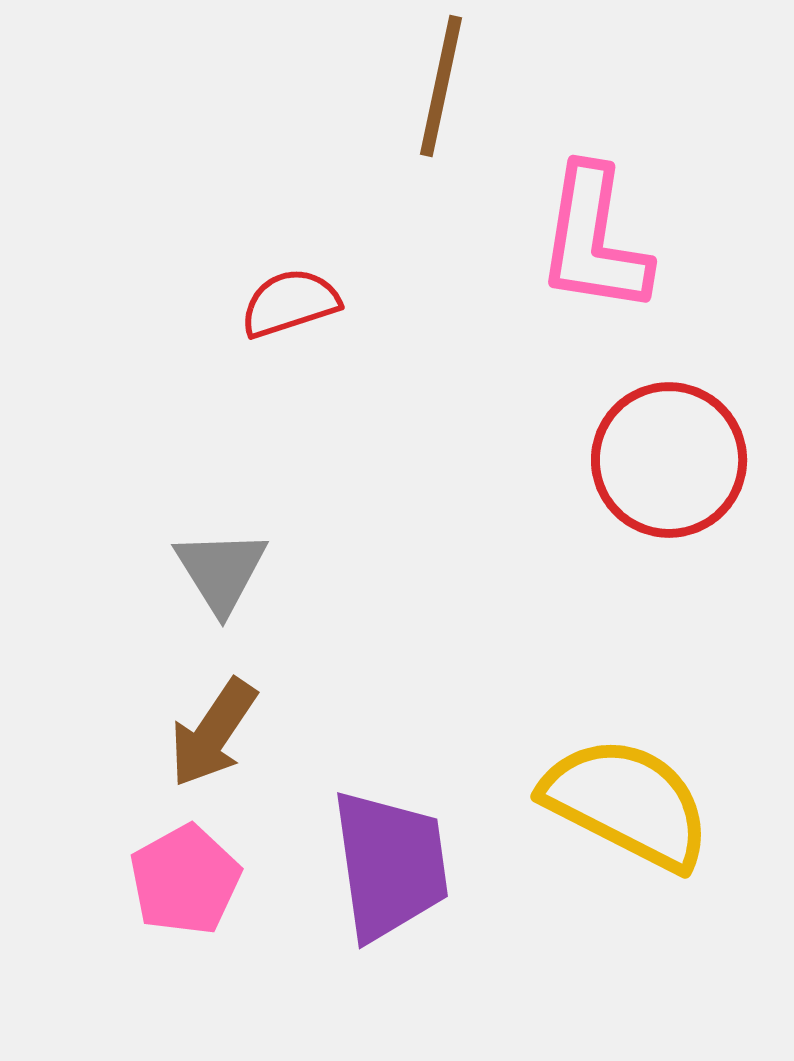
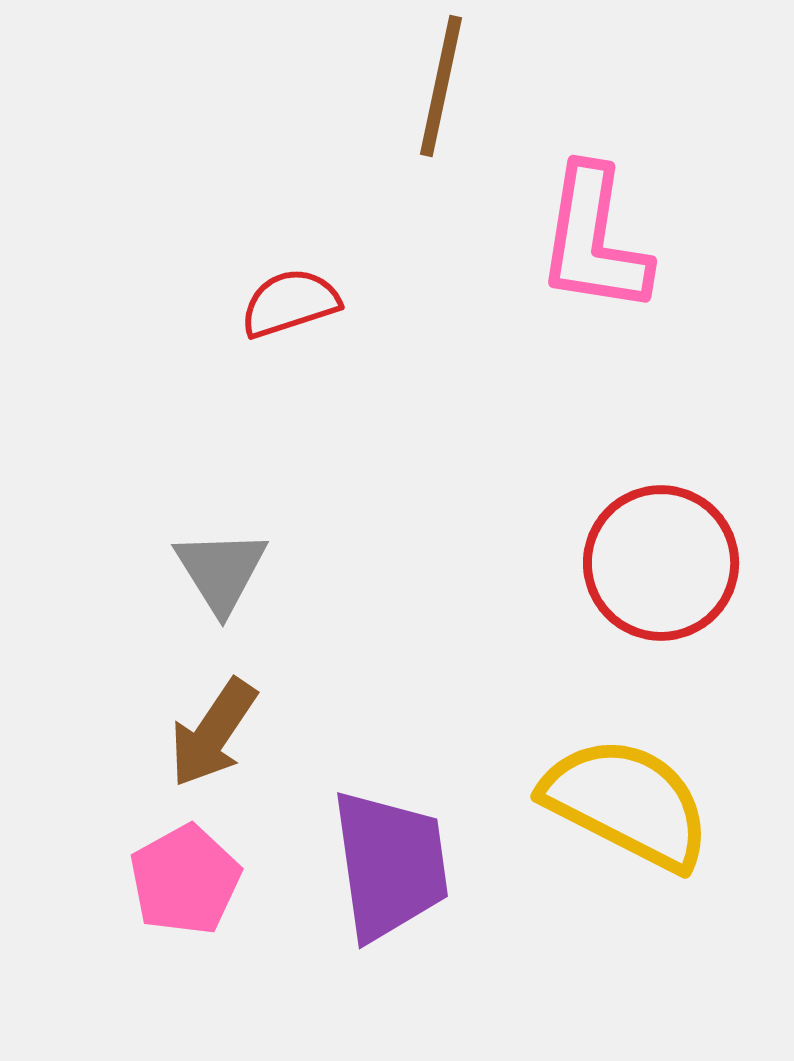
red circle: moved 8 px left, 103 px down
